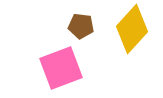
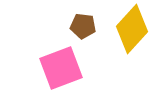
brown pentagon: moved 2 px right
